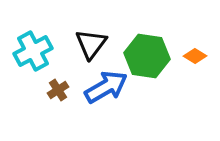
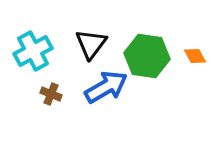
orange diamond: rotated 30 degrees clockwise
brown cross: moved 7 px left, 4 px down; rotated 35 degrees counterclockwise
